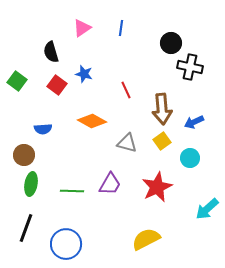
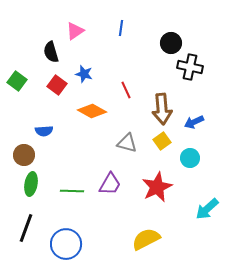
pink triangle: moved 7 px left, 3 px down
orange diamond: moved 10 px up
blue semicircle: moved 1 px right, 2 px down
